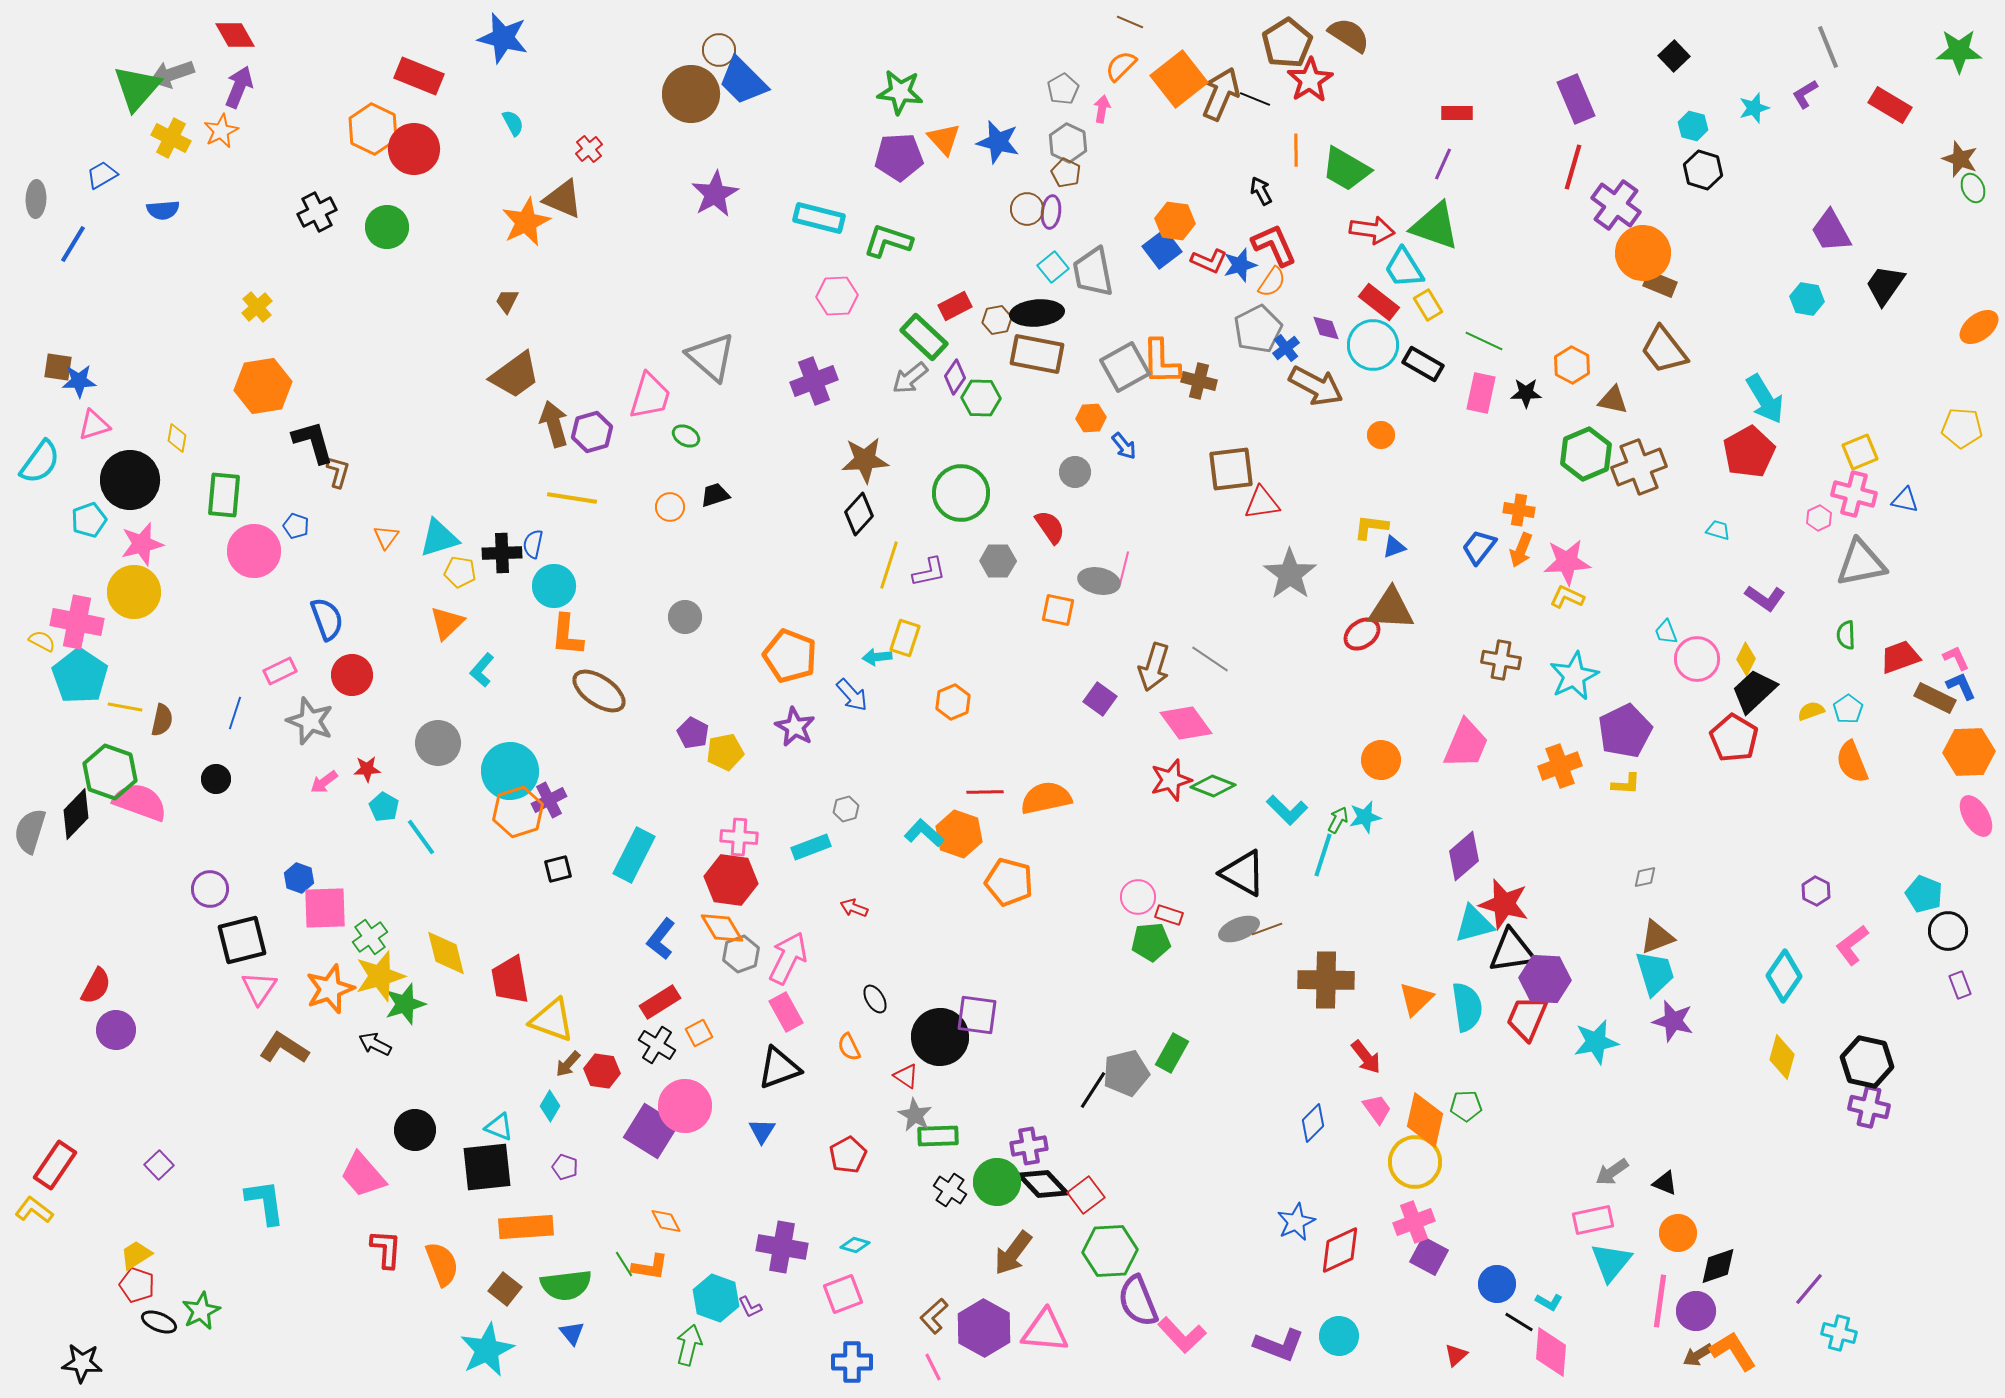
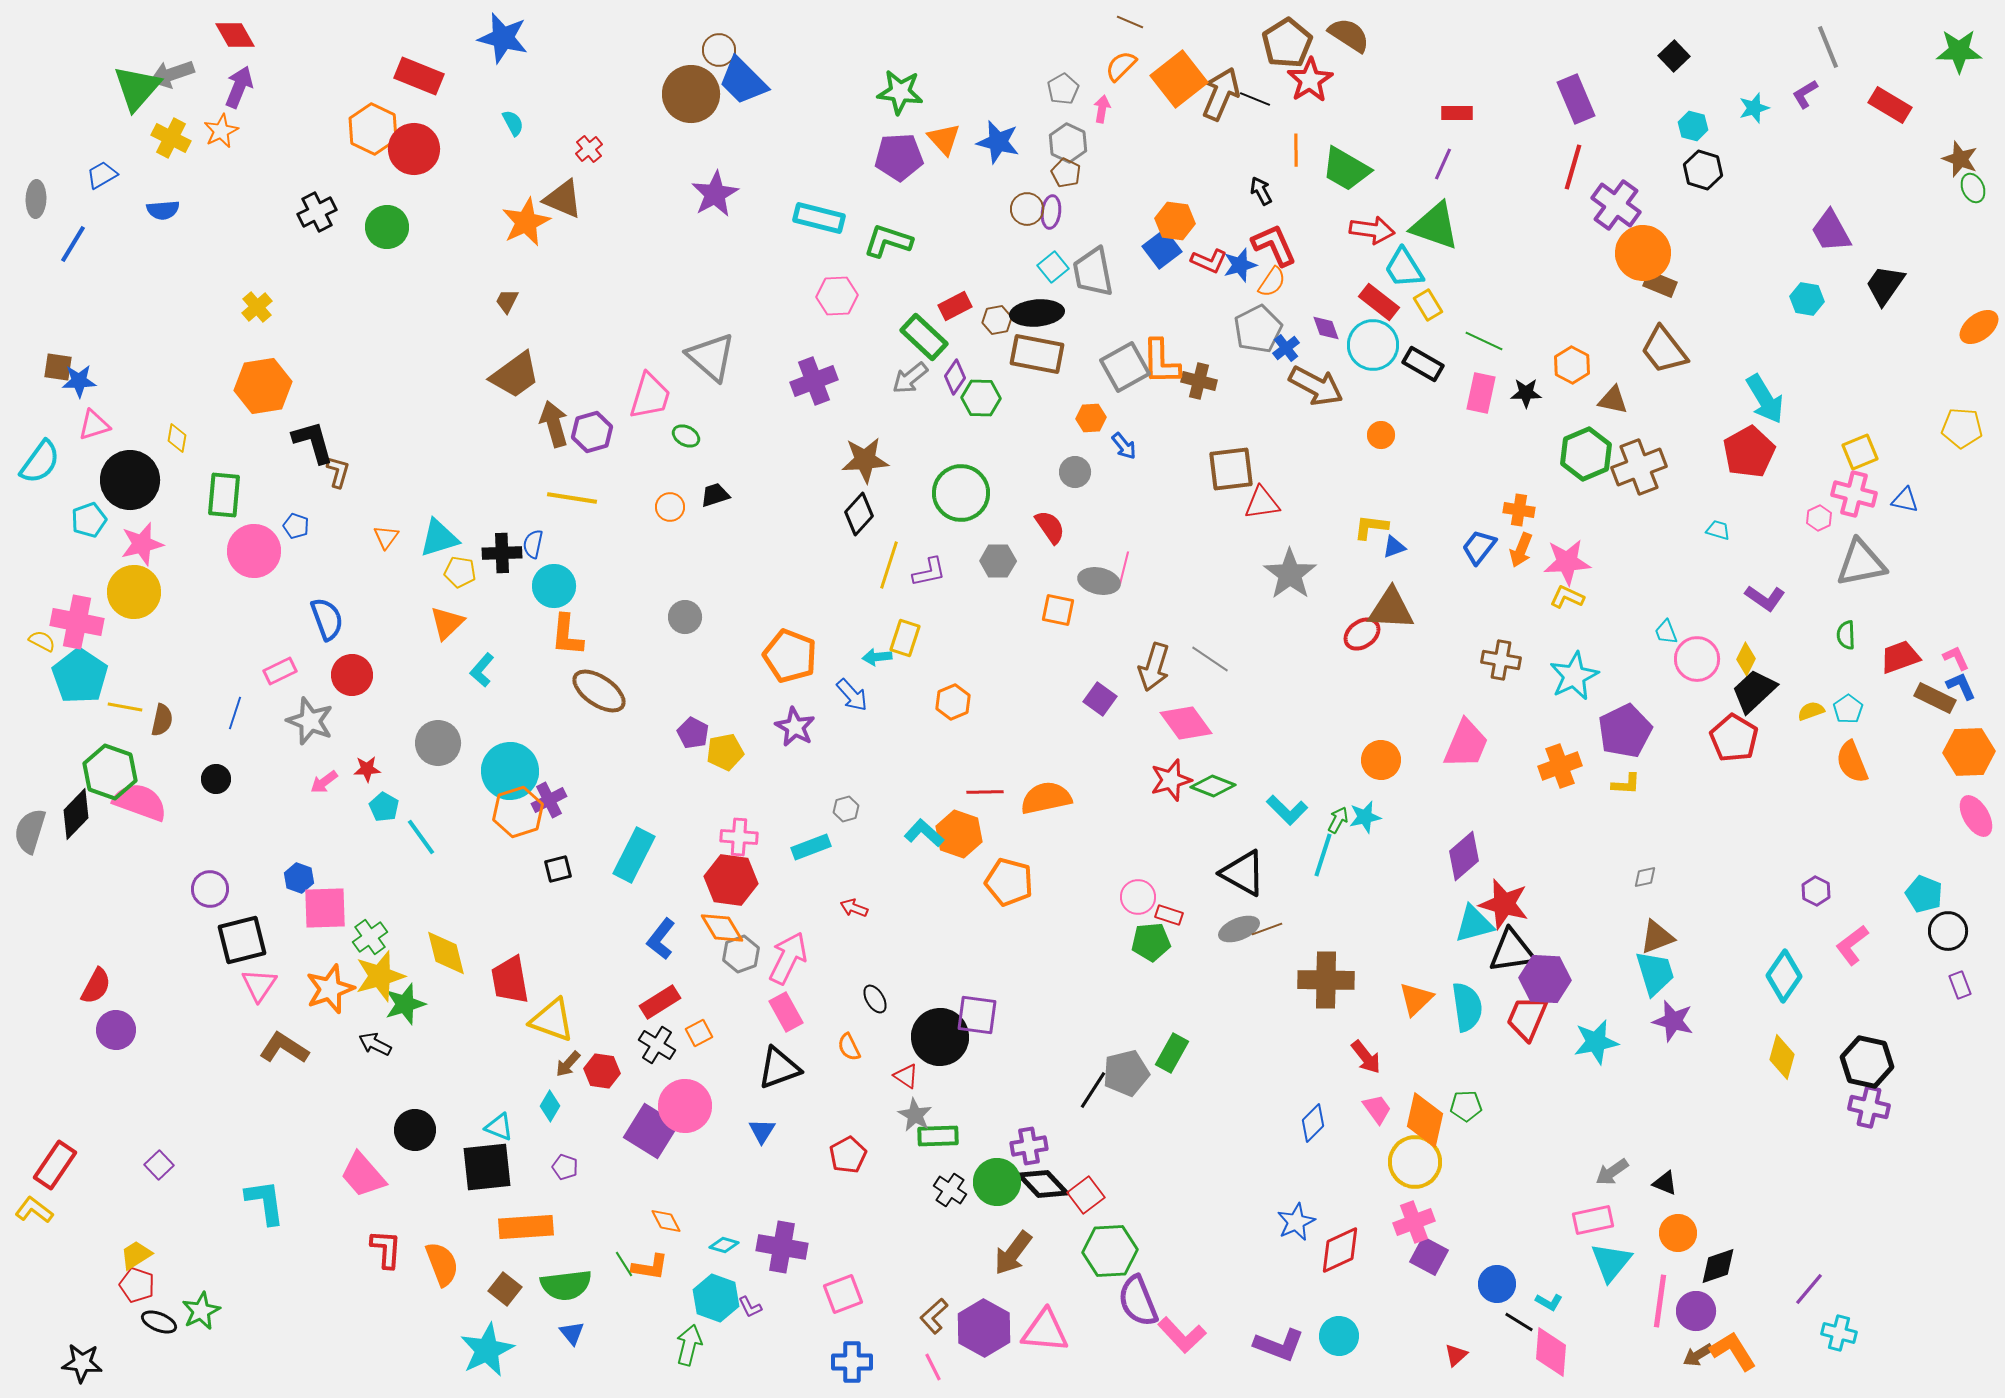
pink triangle at (259, 988): moved 3 px up
cyan diamond at (855, 1245): moved 131 px left
